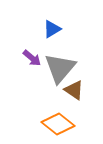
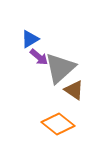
blue triangle: moved 22 px left, 10 px down
purple arrow: moved 7 px right, 1 px up
gray triangle: rotated 8 degrees clockwise
